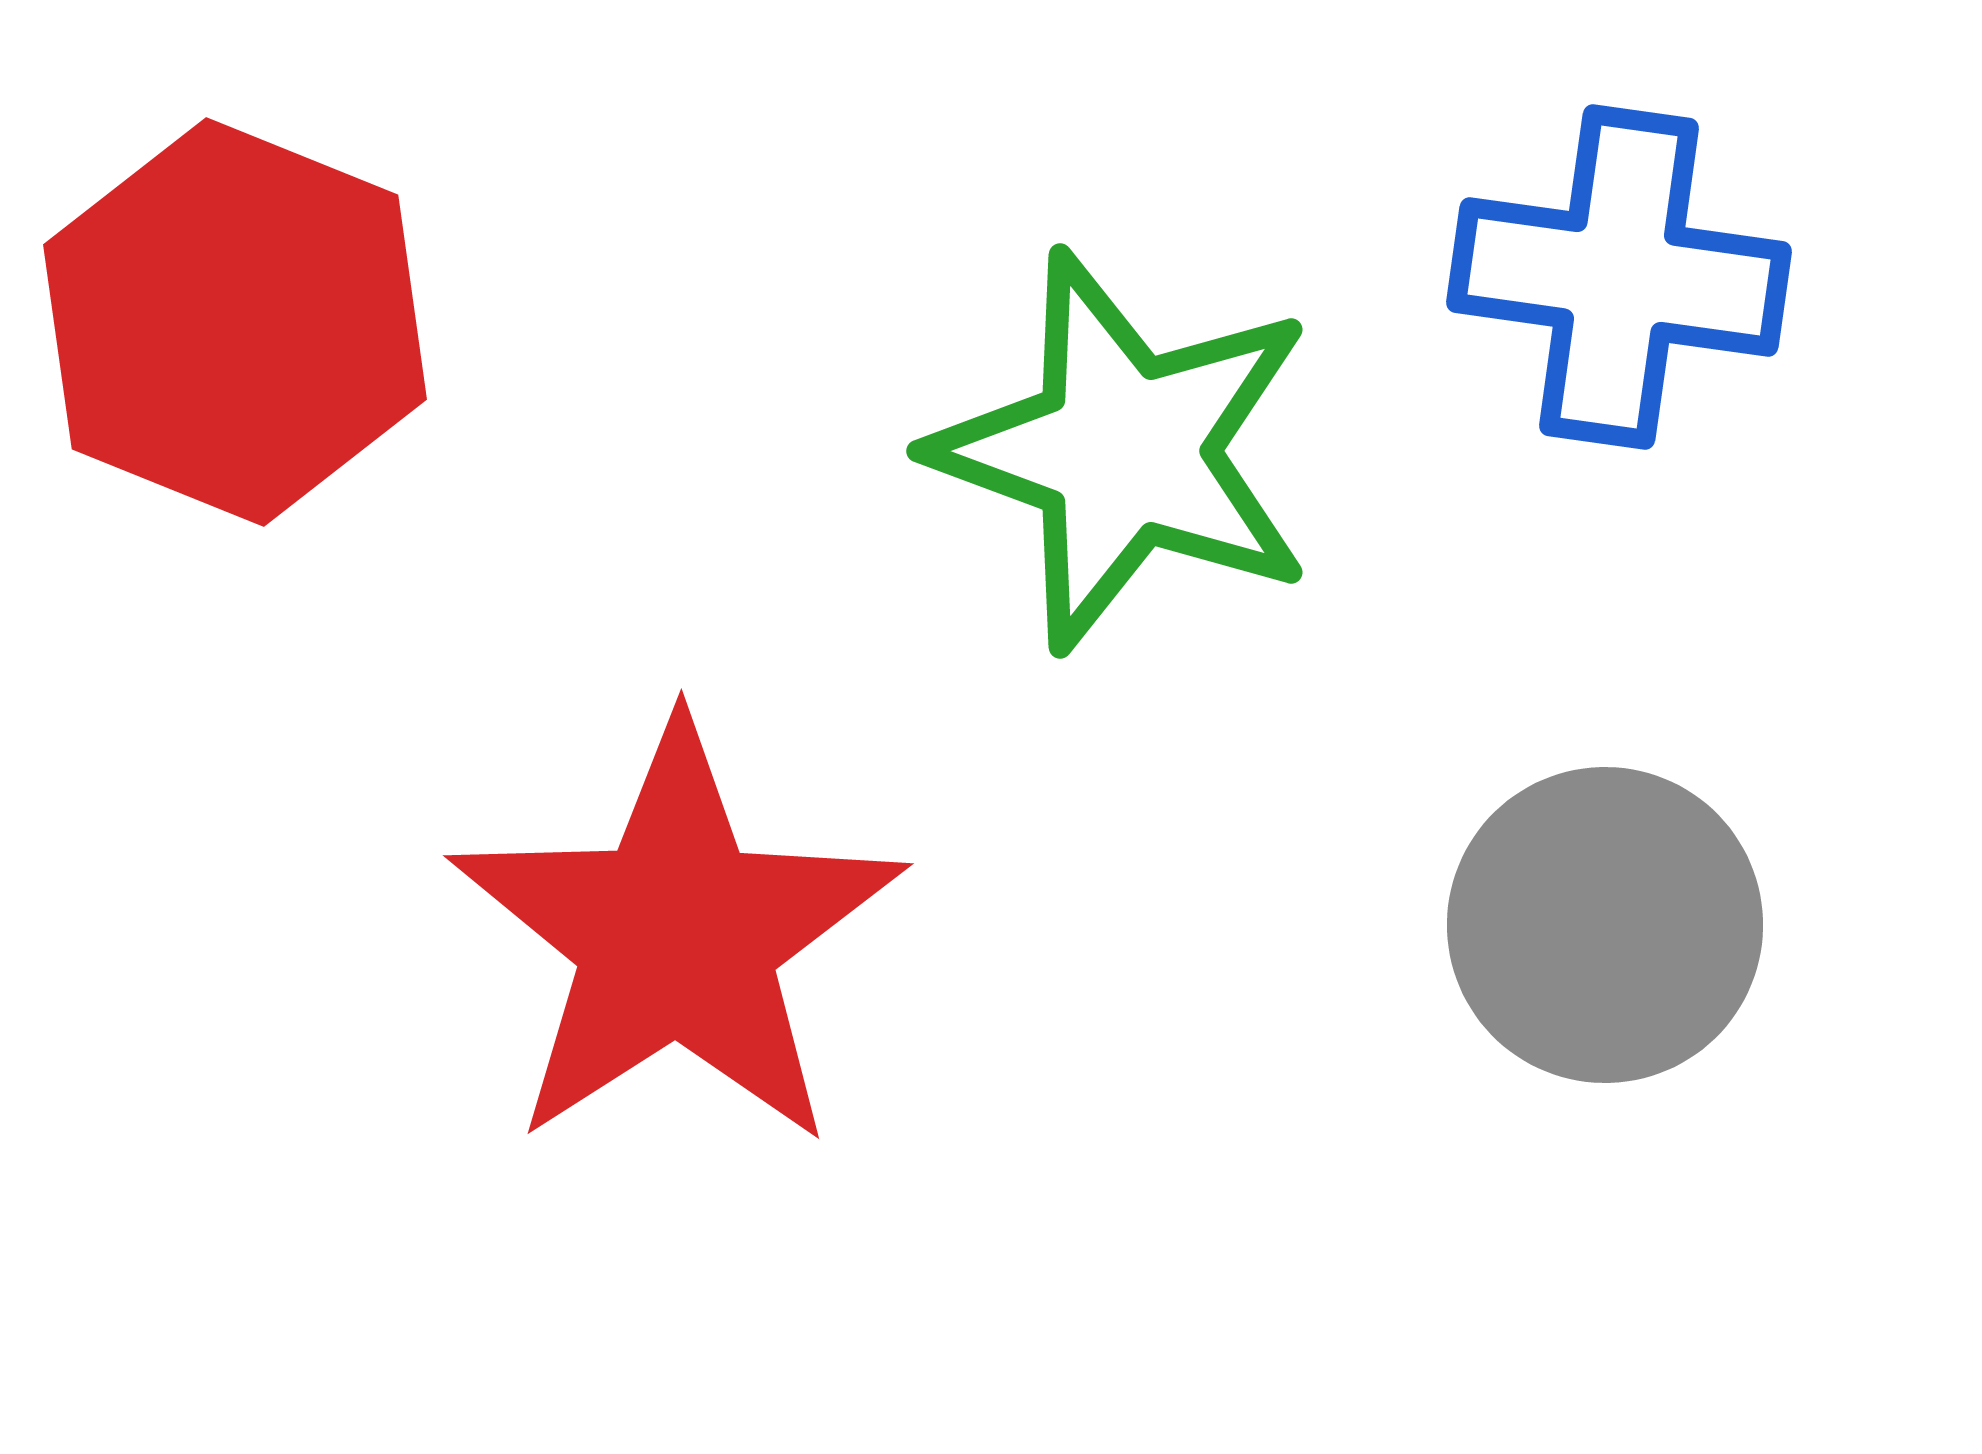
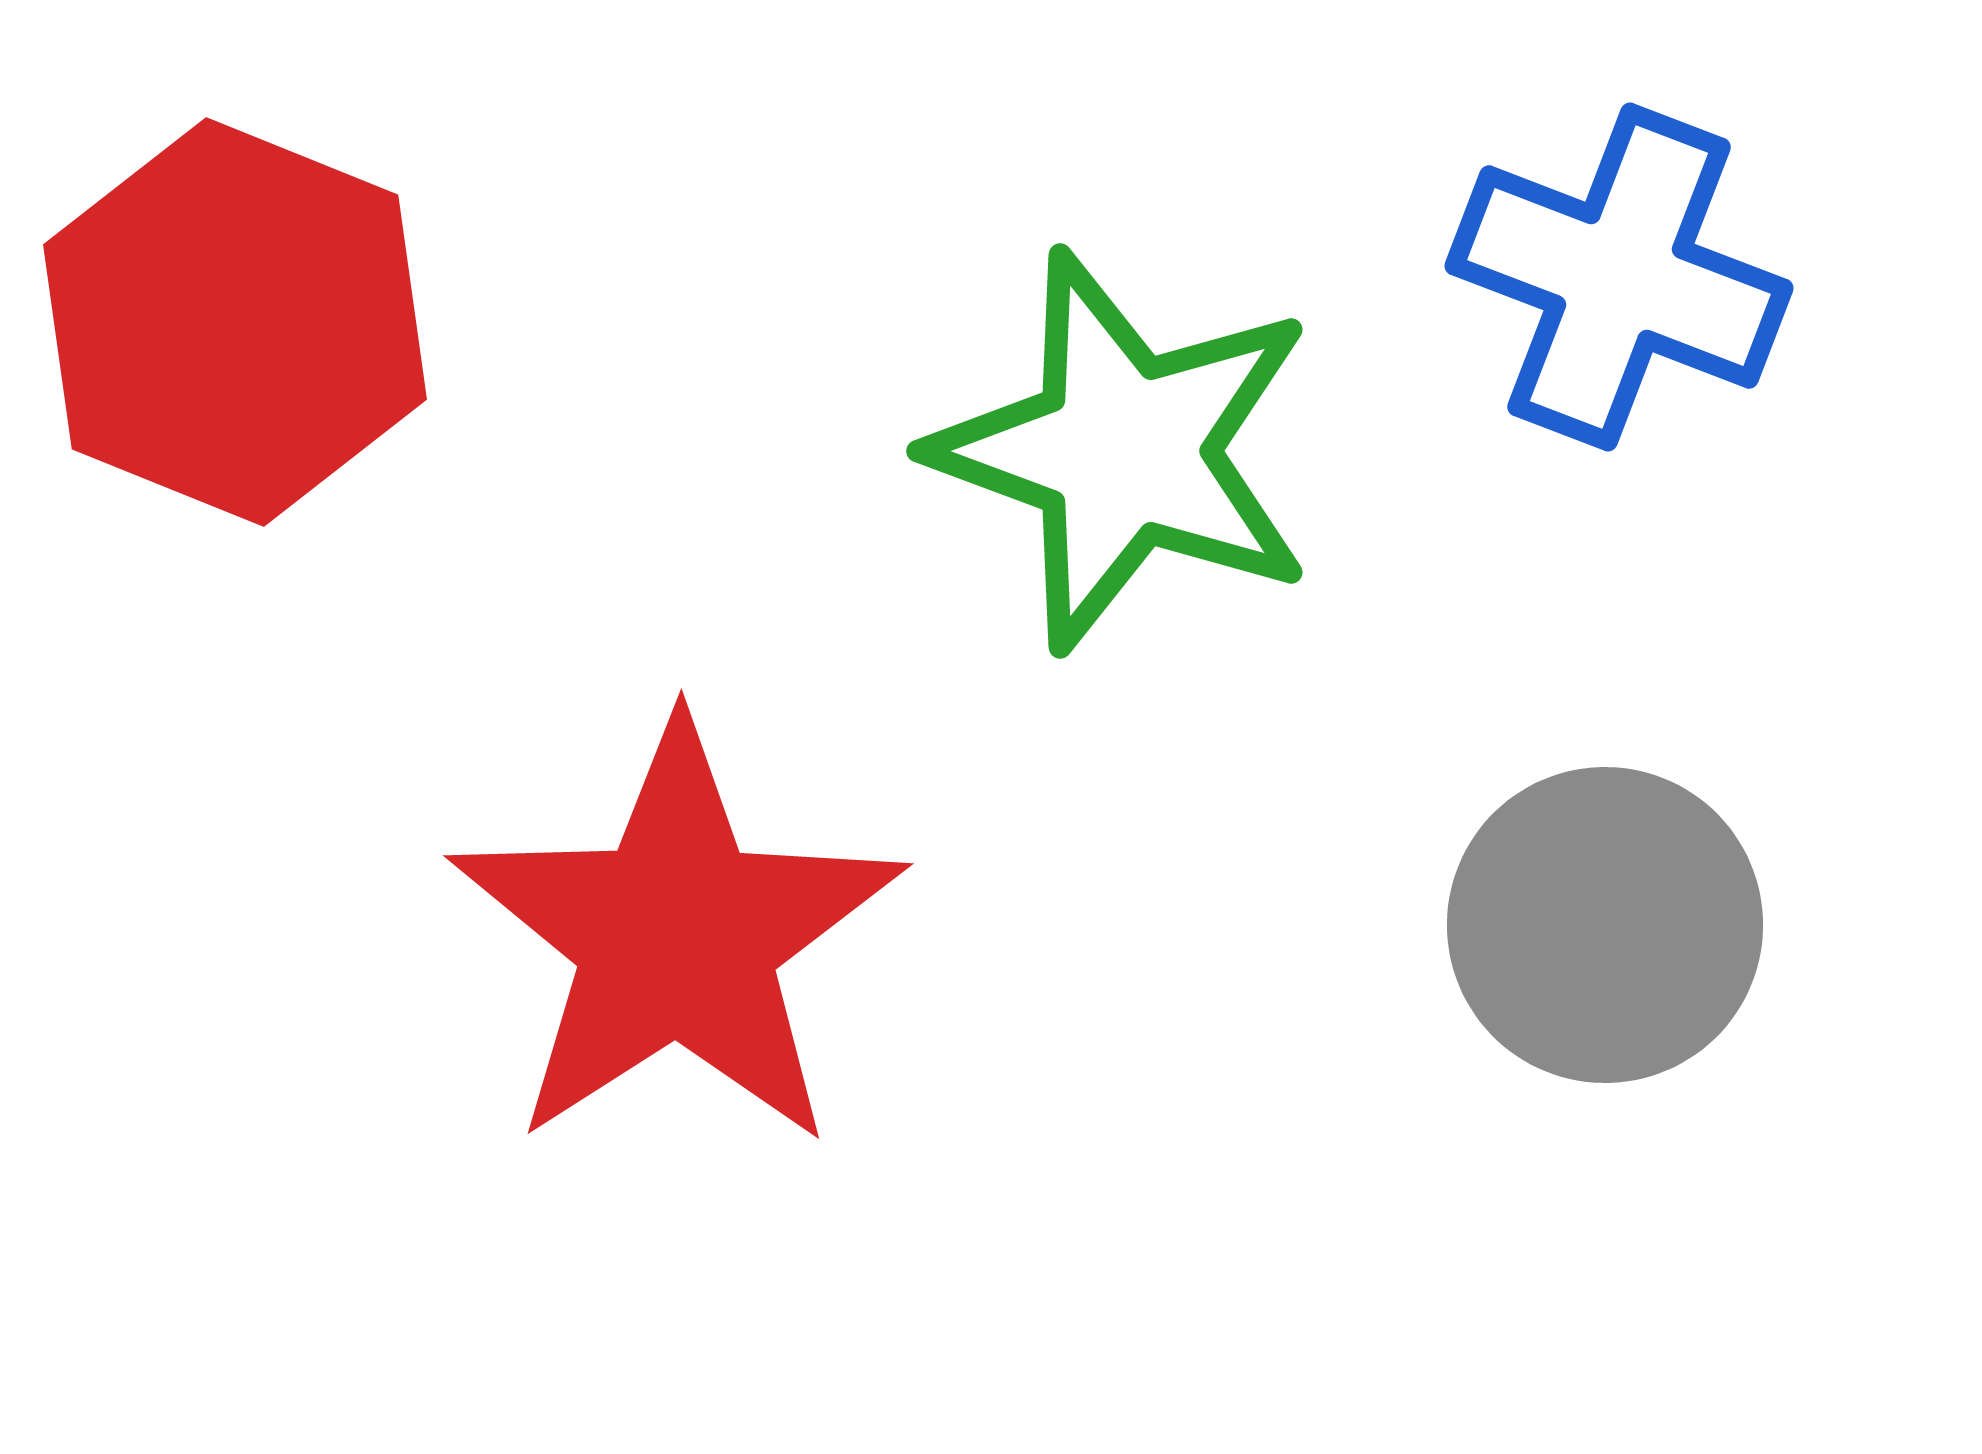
blue cross: rotated 13 degrees clockwise
